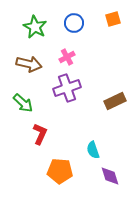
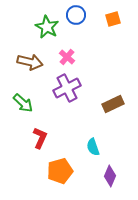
blue circle: moved 2 px right, 8 px up
green star: moved 12 px right
pink cross: rotated 21 degrees counterclockwise
brown arrow: moved 1 px right, 2 px up
purple cross: rotated 8 degrees counterclockwise
brown rectangle: moved 2 px left, 3 px down
red L-shape: moved 4 px down
cyan semicircle: moved 3 px up
orange pentagon: rotated 20 degrees counterclockwise
purple diamond: rotated 40 degrees clockwise
